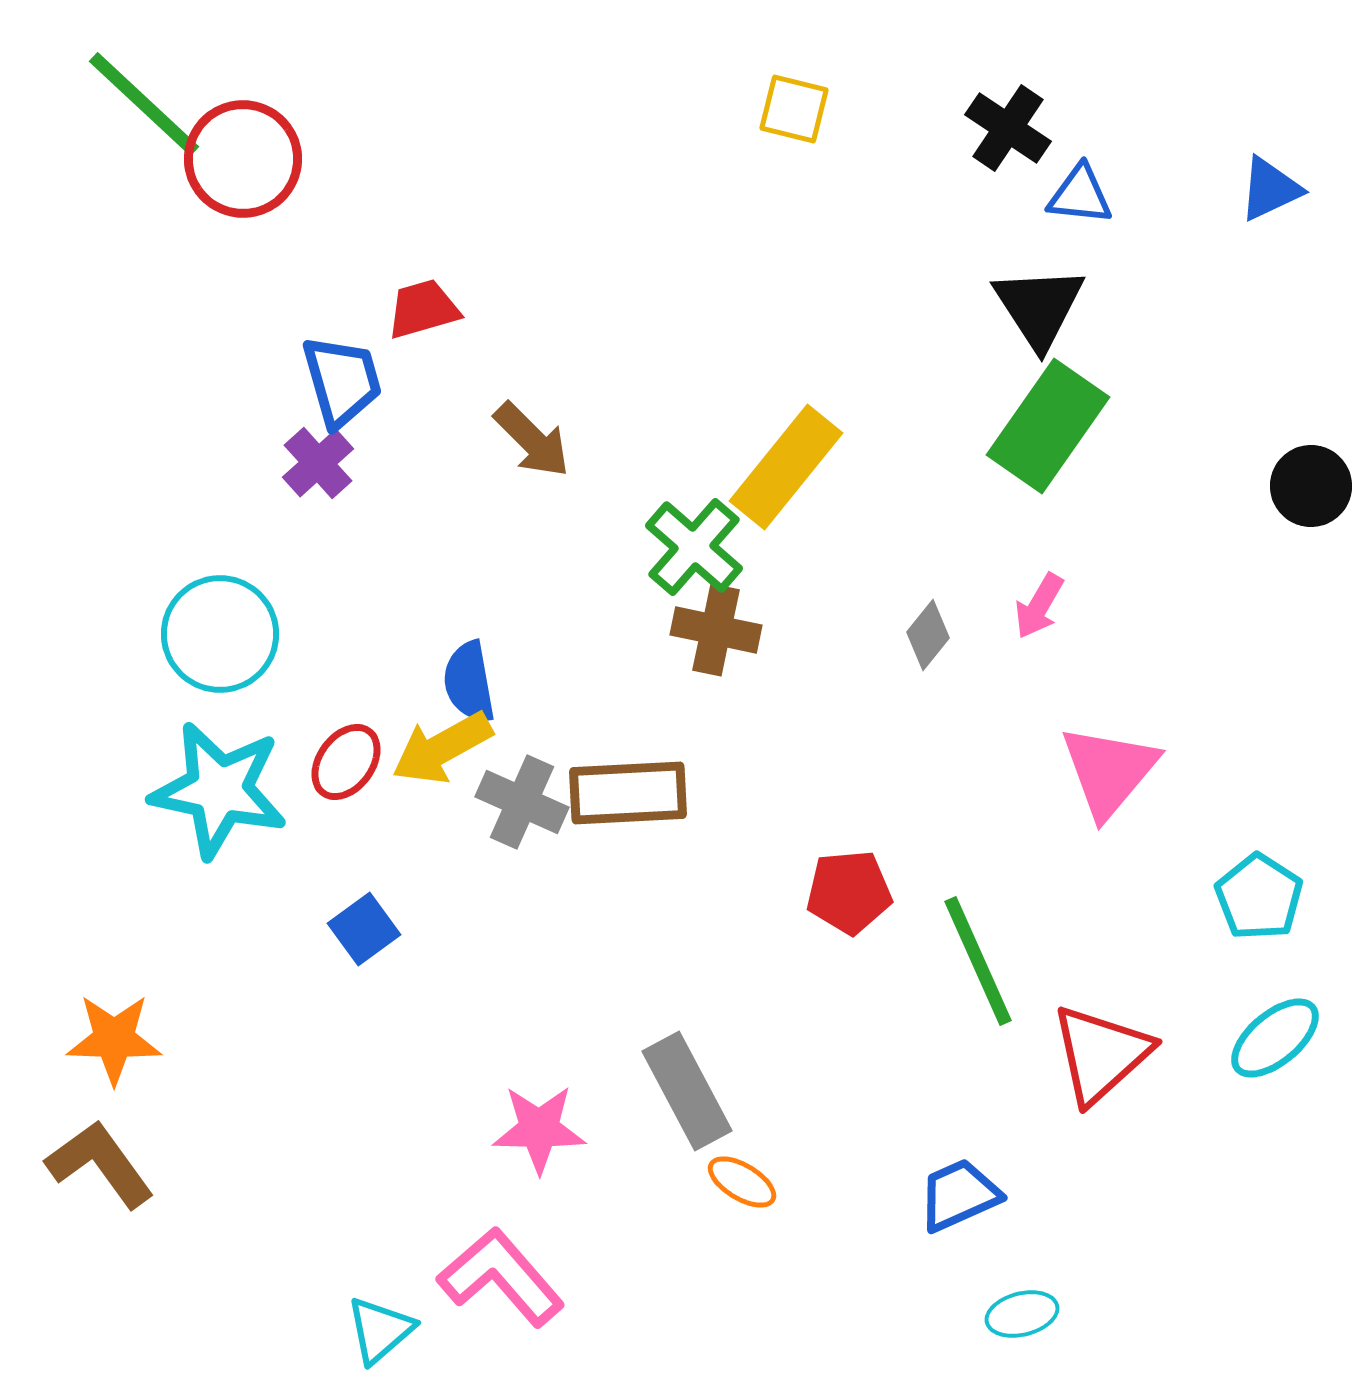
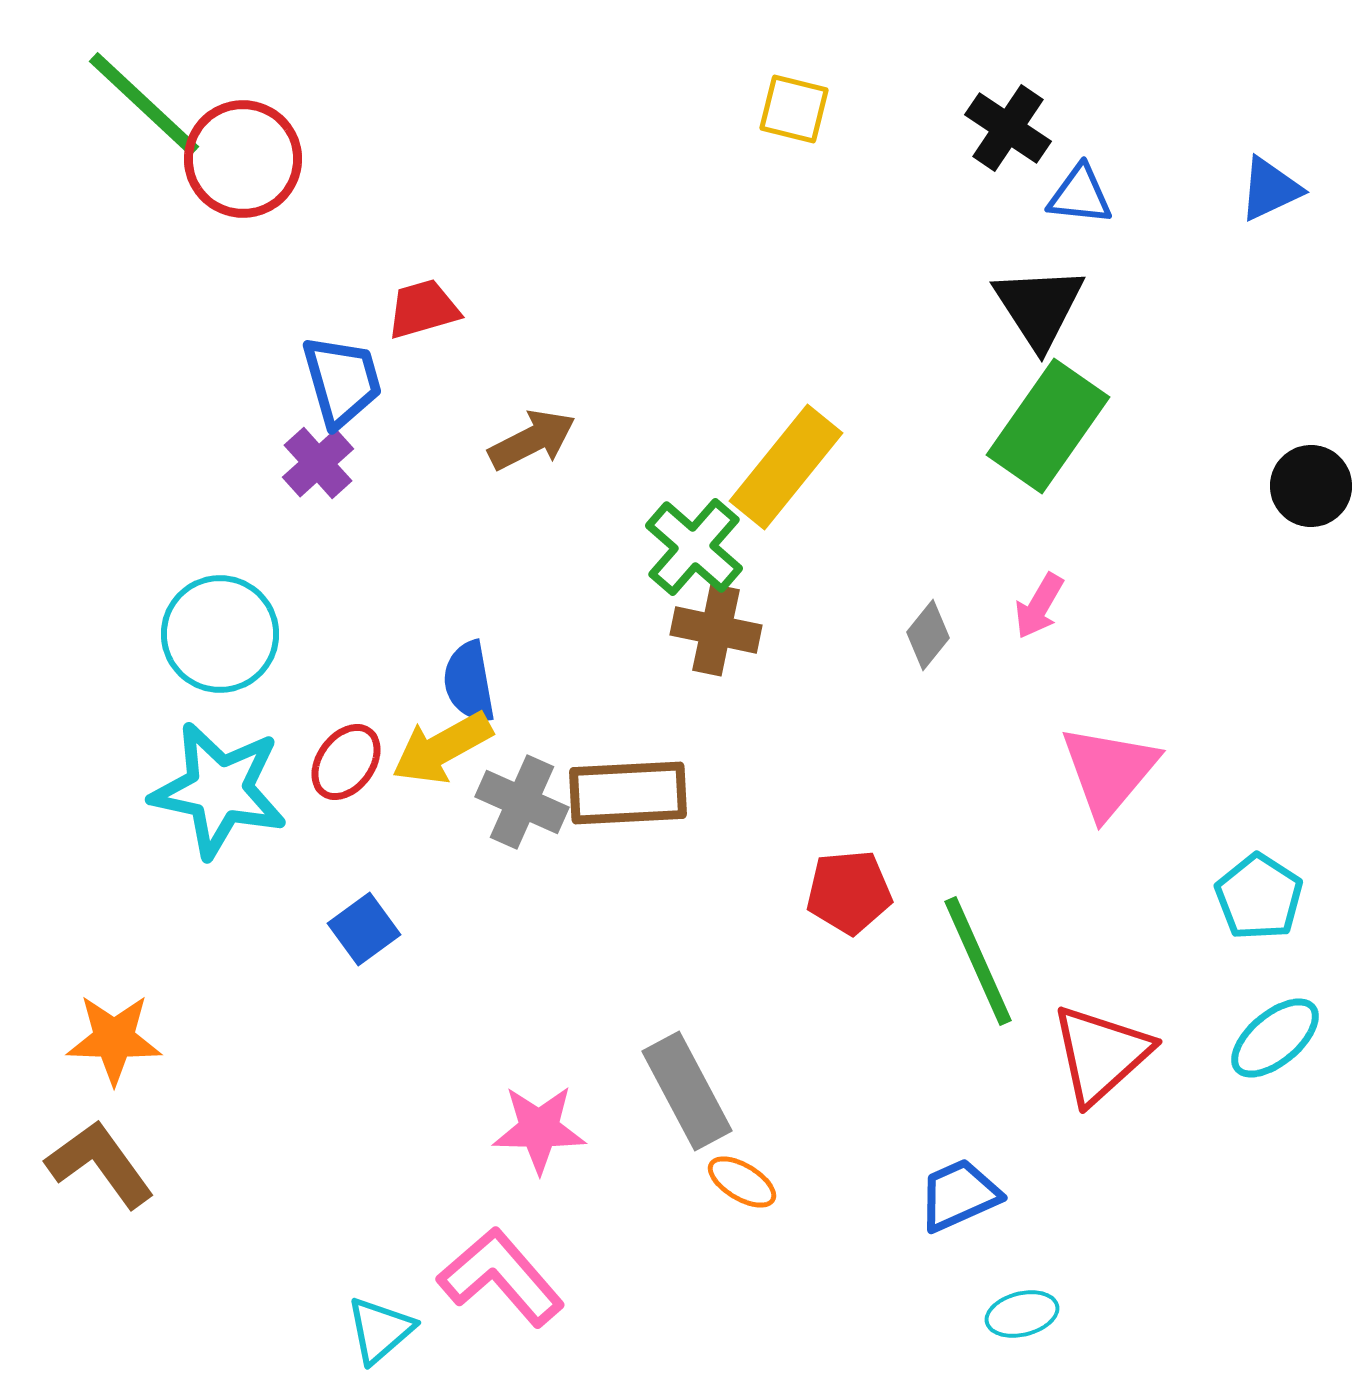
brown arrow at (532, 440): rotated 72 degrees counterclockwise
